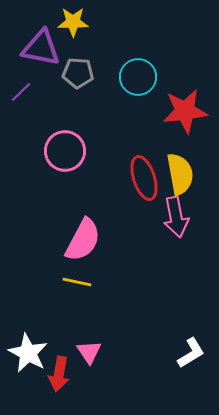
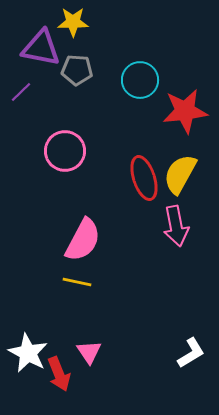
gray pentagon: moved 1 px left, 3 px up
cyan circle: moved 2 px right, 3 px down
yellow semicircle: rotated 141 degrees counterclockwise
pink arrow: moved 9 px down
red arrow: rotated 32 degrees counterclockwise
